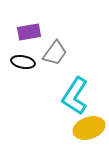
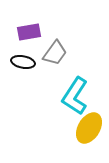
yellow ellipse: rotated 40 degrees counterclockwise
